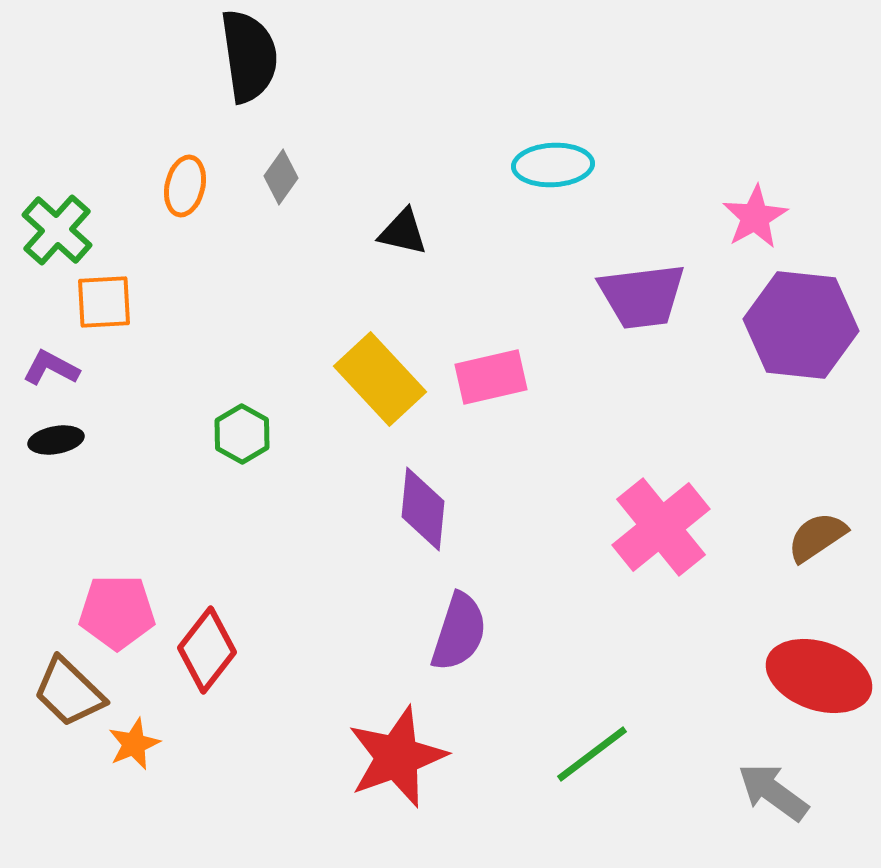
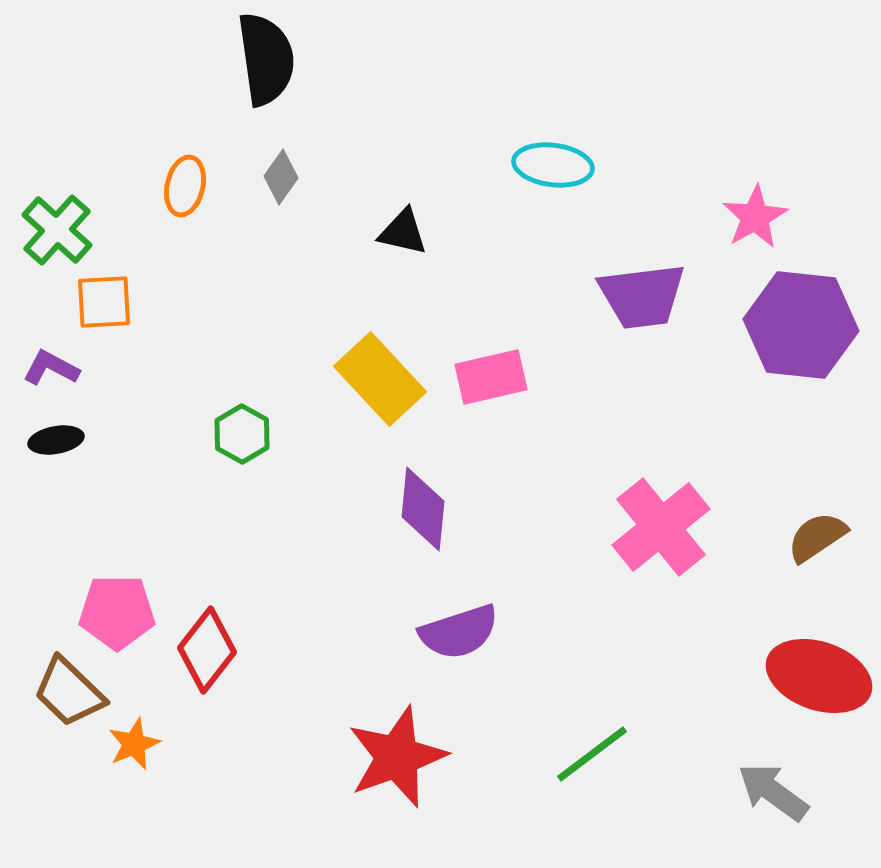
black semicircle: moved 17 px right, 3 px down
cyan ellipse: rotated 10 degrees clockwise
purple semicircle: rotated 54 degrees clockwise
